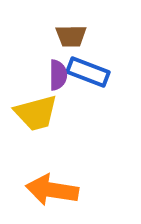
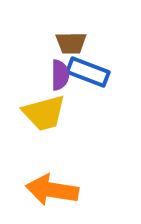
brown trapezoid: moved 7 px down
purple semicircle: moved 2 px right
yellow trapezoid: moved 8 px right
